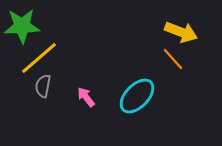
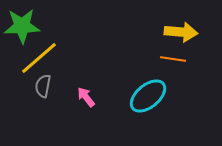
yellow arrow: rotated 16 degrees counterclockwise
orange line: rotated 40 degrees counterclockwise
cyan ellipse: moved 11 px right; rotated 6 degrees clockwise
